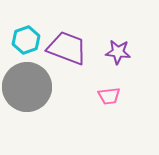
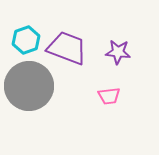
gray circle: moved 2 px right, 1 px up
